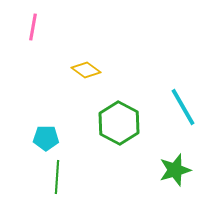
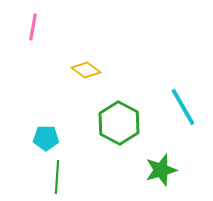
green star: moved 14 px left
